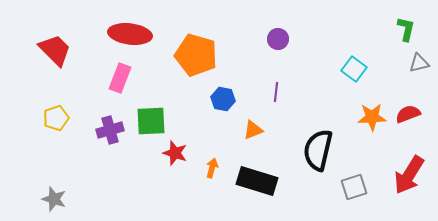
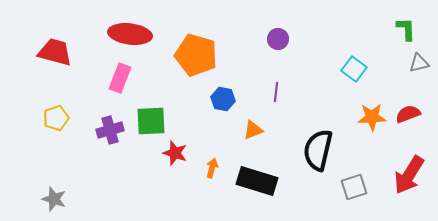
green L-shape: rotated 15 degrees counterclockwise
red trapezoid: moved 2 px down; rotated 30 degrees counterclockwise
